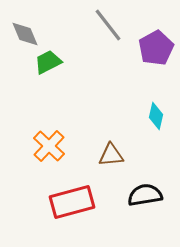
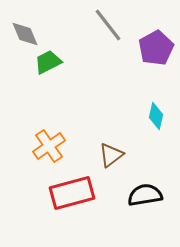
orange cross: rotated 12 degrees clockwise
brown triangle: rotated 32 degrees counterclockwise
red rectangle: moved 9 px up
